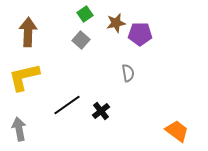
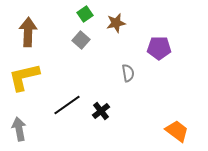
purple pentagon: moved 19 px right, 14 px down
